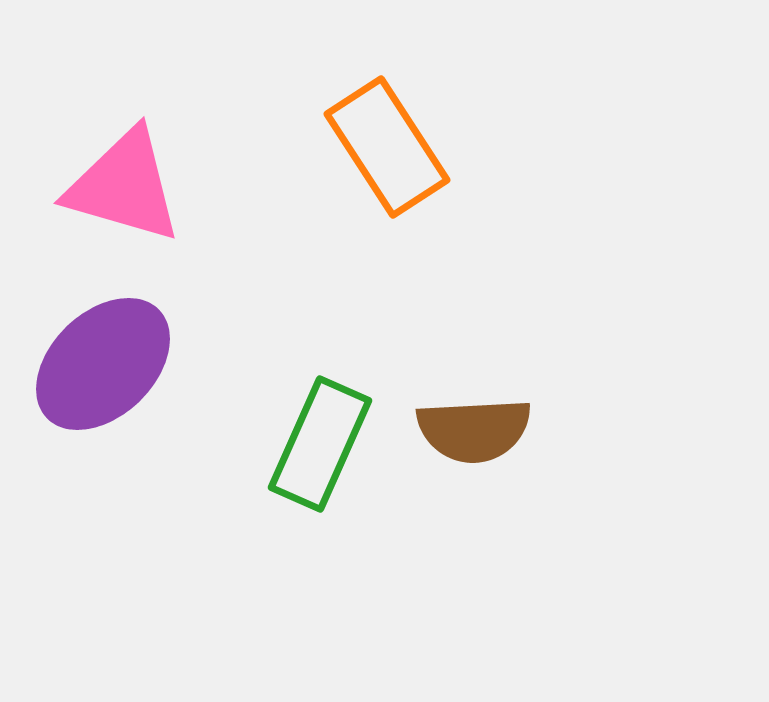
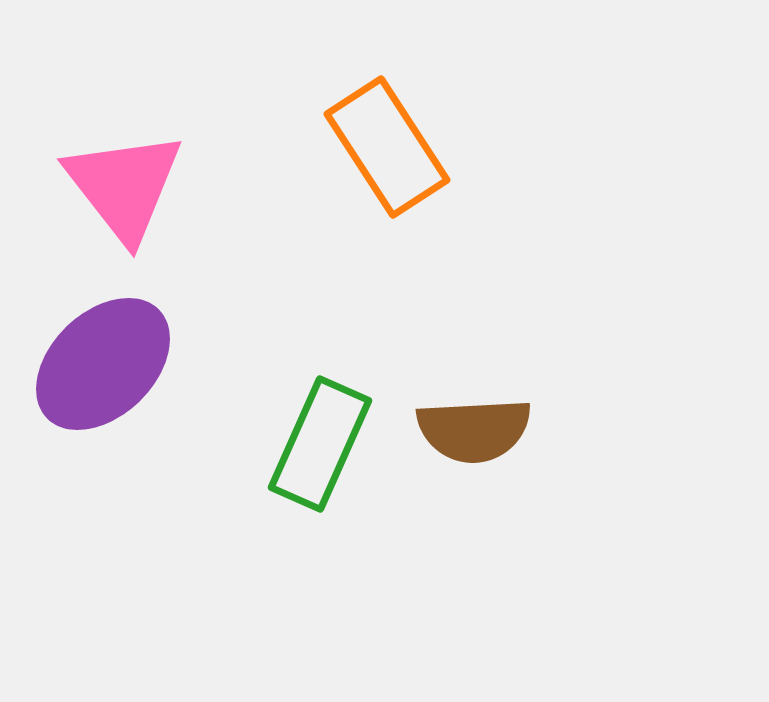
pink triangle: rotated 36 degrees clockwise
